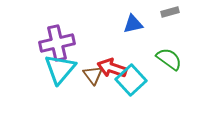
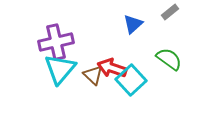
gray rectangle: rotated 24 degrees counterclockwise
blue triangle: rotated 30 degrees counterclockwise
purple cross: moved 1 px left, 1 px up
brown triangle: rotated 10 degrees counterclockwise
